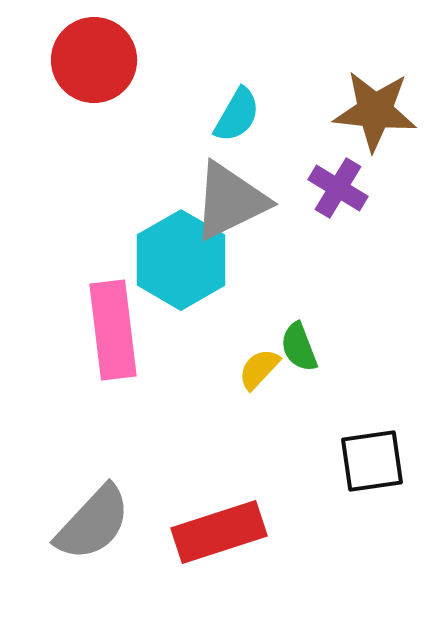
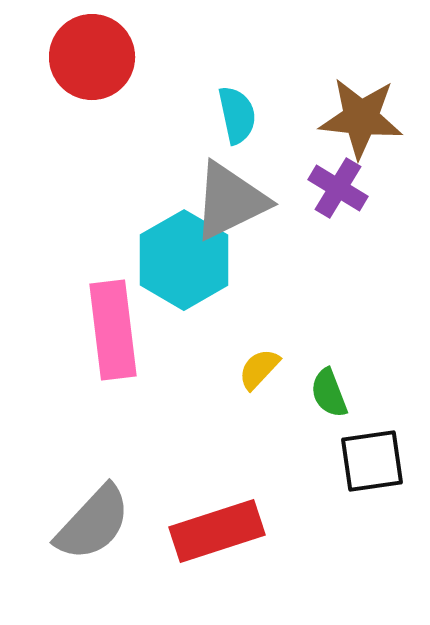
red circle: moved 2 px left, 3 px up
brown star: moved 14 px left, 7 px down
cyan semicircle: rotated 42 degrees counterclockwise
cyan hexagon: moved 3 px right
green semicircle: moved 30 px right, 46 px down
red rectangle: moved 2 px left, 1 px up
